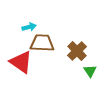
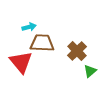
red triangle: rotated 15 degrees clockwise
green triangle: rotated 24 degrees clockwise
